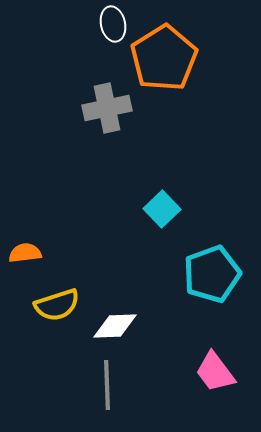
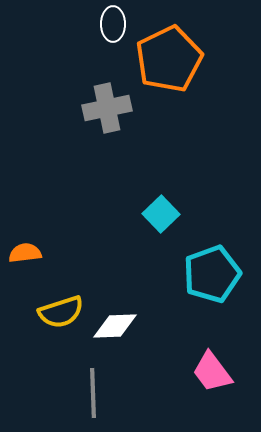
white ellipse: rotated 12 degrees clockwise
orange pentagon: moved 5 px right, 1 px down; rotated 6 degrees clockwise
cyan square: moved 1 px left, 5 px down
yellow semicircle: moved 4 px right, 7 px down
pink trapezoid: moved 3 px left
gray line: moved 14 px left, 8 px down
